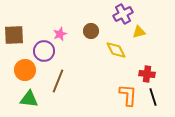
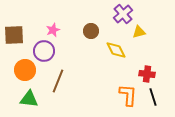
purple cross: rotated 12 degrees counterclockwise
pink star: moved 7 px left, 4 px up
